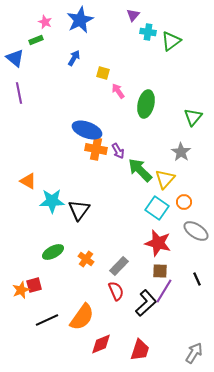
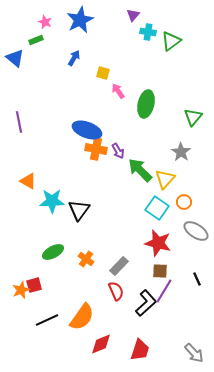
purple line at (19, 93): moved 29 px down
gray arrow at (194, 353): rotated 105 degrees clockwise
